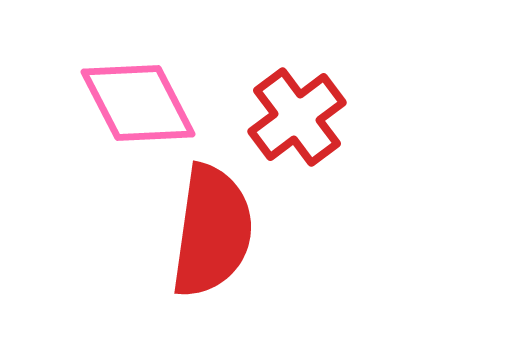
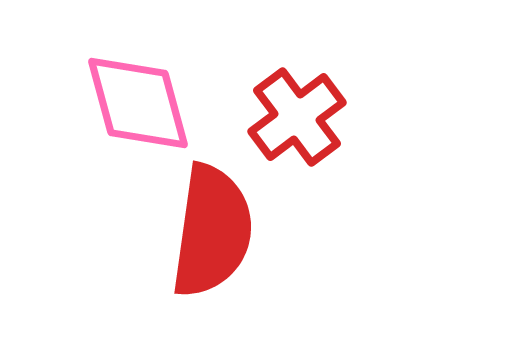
pink diamond: rotated 12 degrees clockwise
